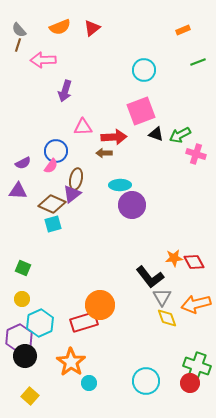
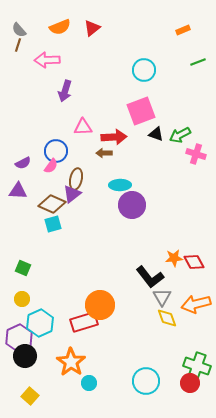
pink arrow at (43, 60): moved 4 px right
